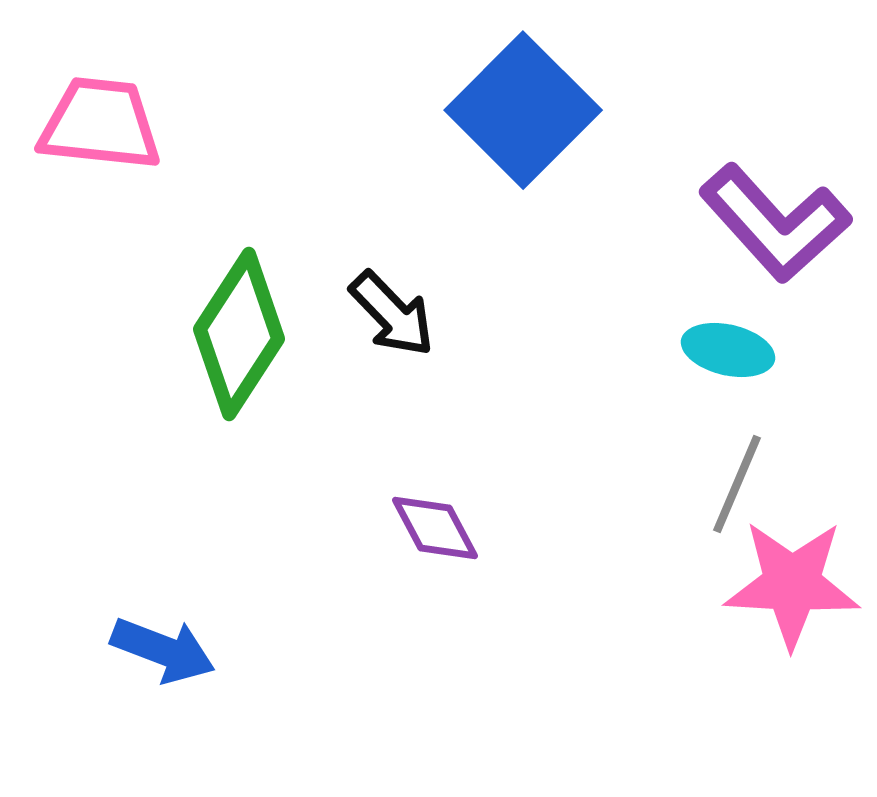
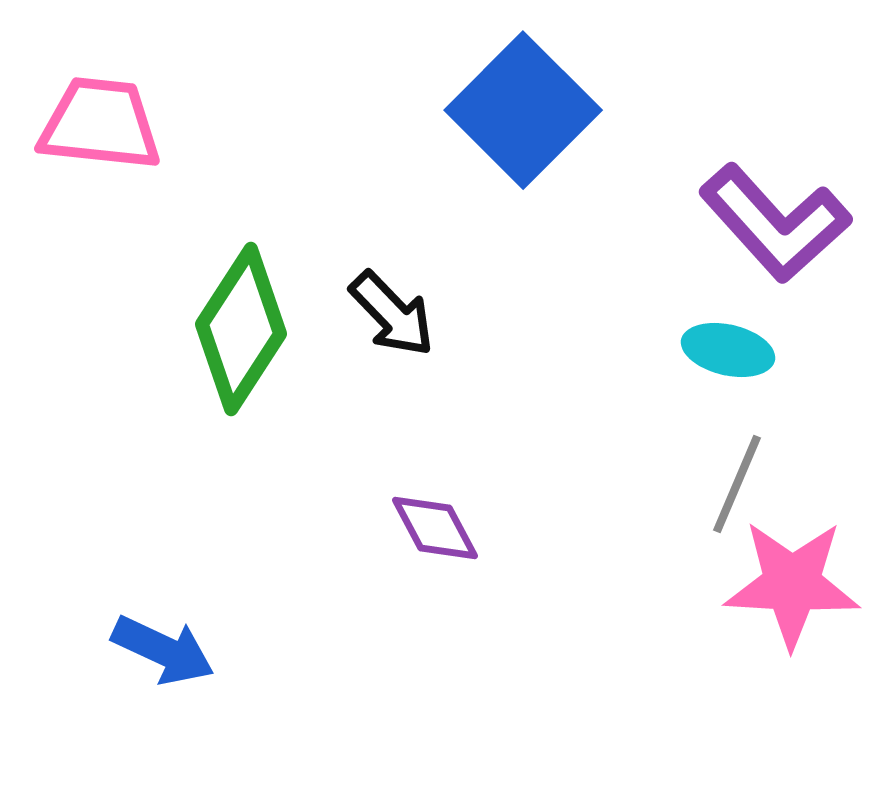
green diamond: moved 2 px right, 5 px up
blue arrow: rotated 4 degrees clockwise
